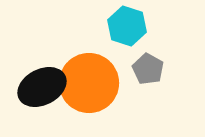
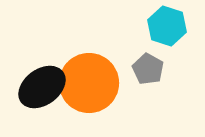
cyan hexagon: moved 40 px right
black ellipse: rotated 9 degrees counterclockwise
